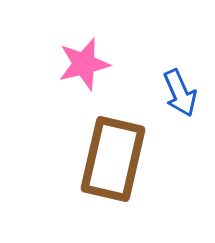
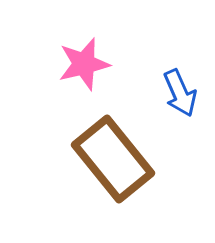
brown rectangle: rotated 52 degrees counterclockwise
